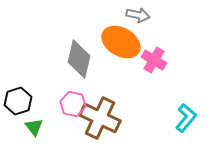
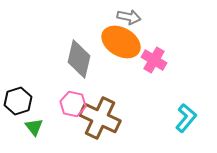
gray arrow: moved 9 px left, 2 px down
